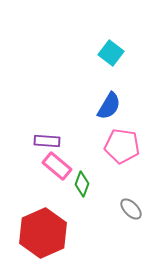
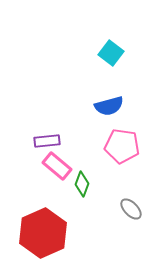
blue semicircle: rotated 44 degrees clockwise
purple rectangle: rotated 10 degrees counterclockwise
